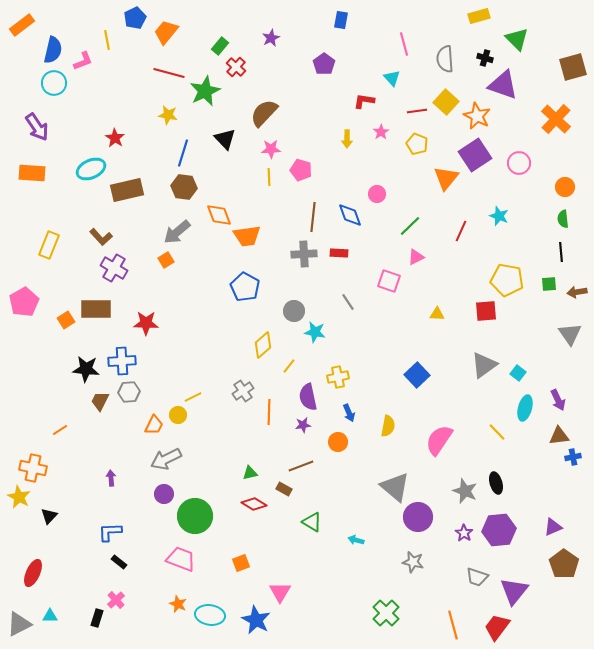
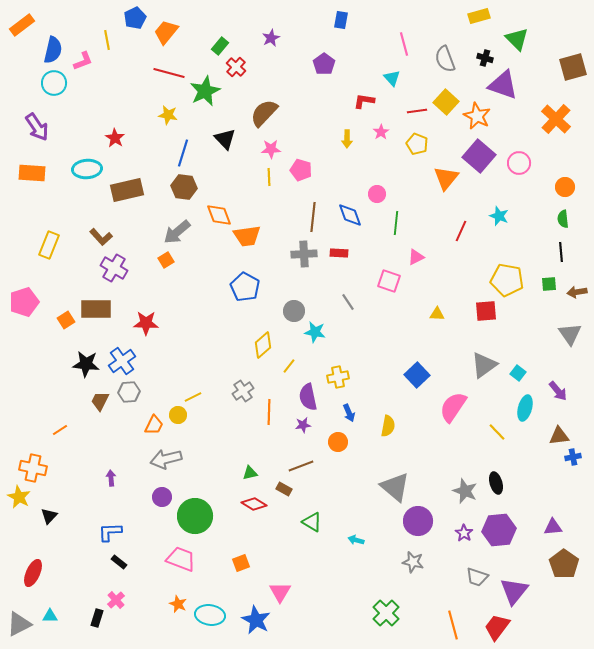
gray semicircle at (445, 59): rotated 16 degrees counterclockwise
purple square at (475, 155): moved 4 px right, 1 px down; rotated 16 degrees counterclockwise
cyan ellipse at (91, 169): moved 4 px left; rotated 20 degrees clockwise
green line at (410, 226): moved 14 px left, 3 px up; rotated 40 degrees counterclockwise
pink pentagon at (24, 302): rotated 12 degrees clockwise
blue cross at (122, 361): rotated 32 degrees counterclockwise
black star at (86, 369): moved 5 px up
purple arrow at (558, 400): moved 9 px up; rotated 15 degrees counterclockwise
pink semicircle at (439, 440): moved 14 px right, 33 px up
gray arrow at (166, 459): rotated 12 degrees clockwise
purple circle at (164, 494): moved 2 px left, 3 px down
purple circle at (418, 517): moved 4 px down
purple triangle at (553, 527): rotated 18 degrees clockwise
